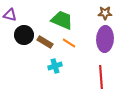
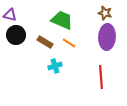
brown star: rotated 16 degrees clockwise
black circle: moved 8 px left
purple ellipse: moved 2 px right, 2 px up
